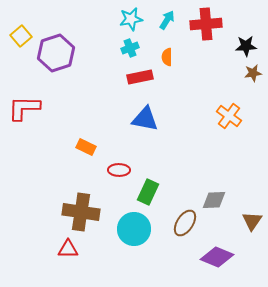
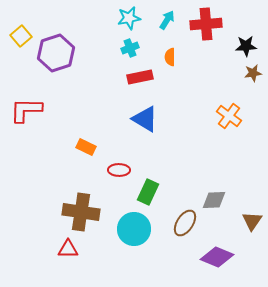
cyan star: moved 2 px left, 1 px up
orange semicircle: moved 3 px right
red L-shape: moved 2 px right, 2 px down
blue triangle: rotated 20 degrees clockwise
